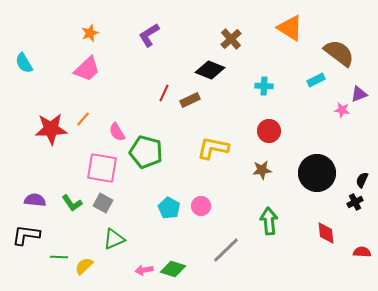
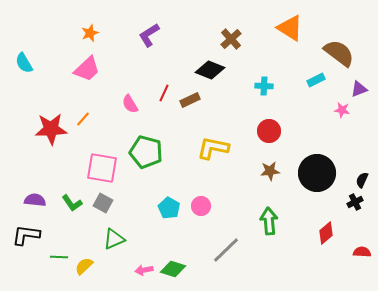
purple triangle: moved 5 px up
pink semicircle: moved 13 px right, 28 px up
brown star: moved 8 px right, 1 px down
red diamond: rotated 55 degrees clockwise
